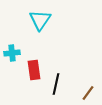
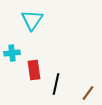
cyan triangle: moved 8 px left
